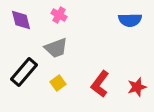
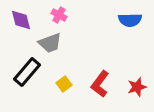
gray trapezoid: moved 6 px left, 5 px up
black rectangle: moved 3 px right
yellow square: moved 6 px right, 1 px down
